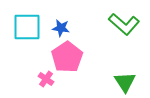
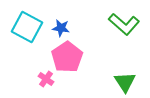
cyan square: rotated 28 degrees clockwise
